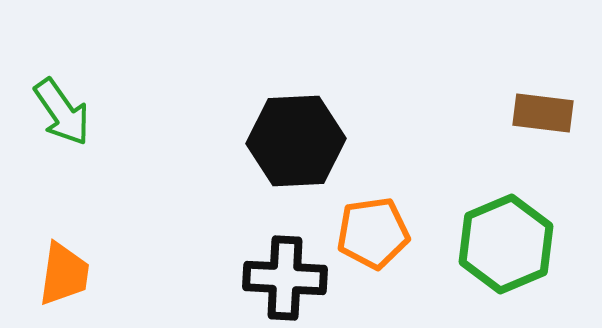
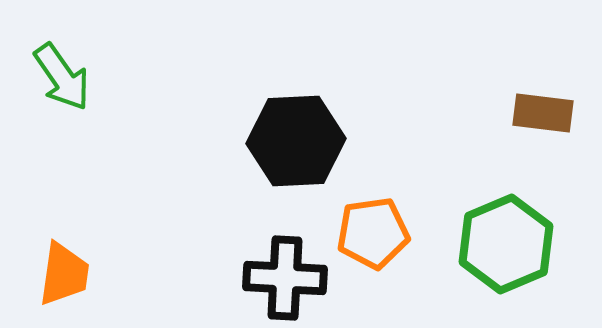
green arrow: moved 35 px up
